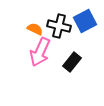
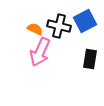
black rectangle: moved 18 px right, 3 px up; rotated 30 degrees counterclockwise
